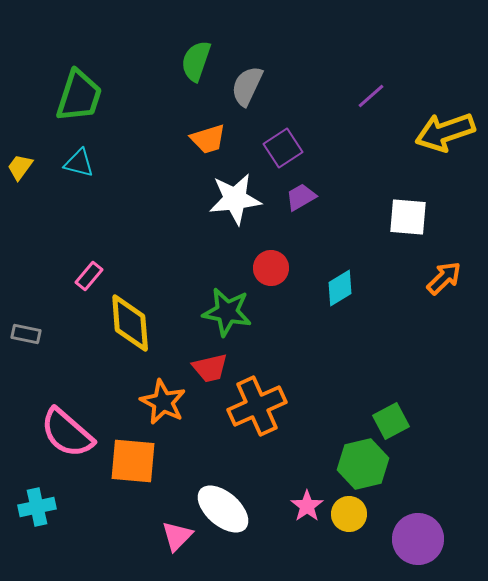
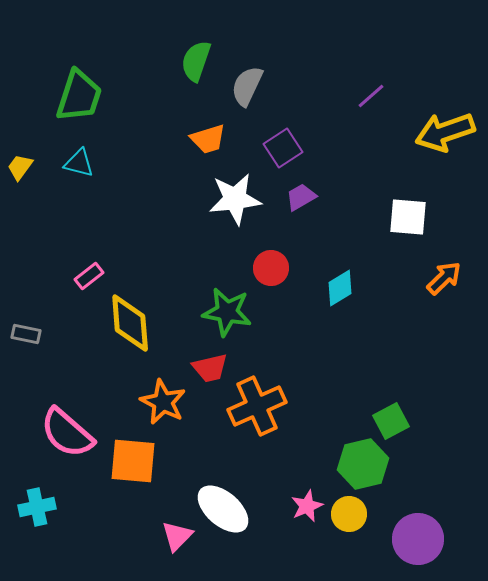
pink rectangle: rotated 12 degrees clockwise
pink star: rotated 12 degrees clockwise
